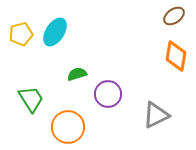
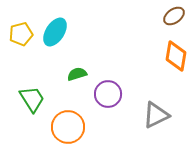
green trapezoid: moved 1 px right
